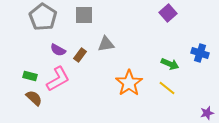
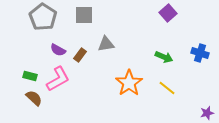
green arrow: moved 6 px left, 7 px up
